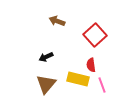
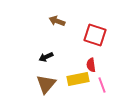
red square: rotated 30 degrees counterclockwise
yellow rectangle: rotated 25 degrees counterclockwise
